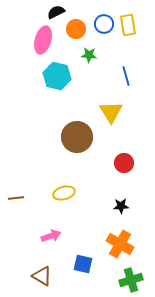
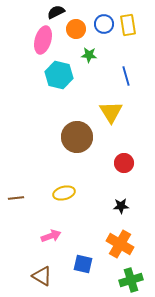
cyan hexagon: moved 2 px right, 1 px up
